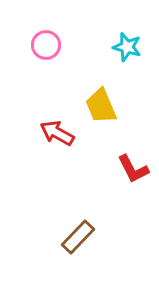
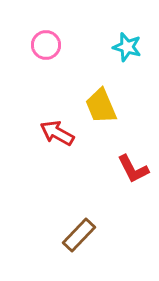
brown rectangle: moved 1 px right, 2 px up
